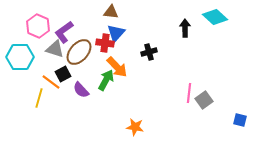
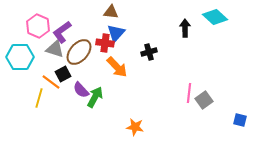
purple L-shape: moved 2 px left
green arrow: moved 11 px left, 17 px down
